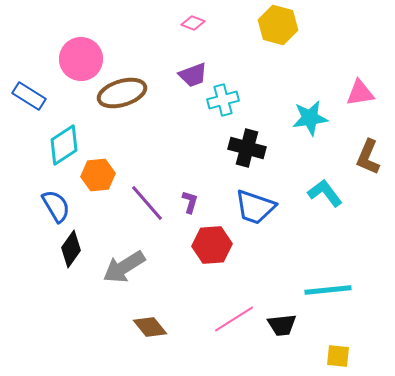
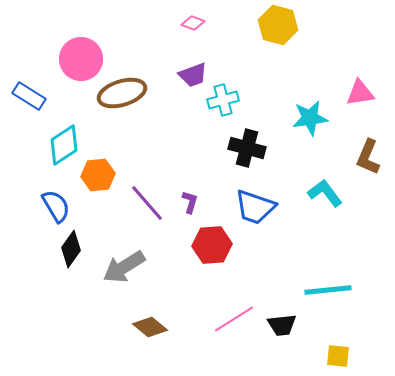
brown diamond: rotated 12 degrees counterclockwise
